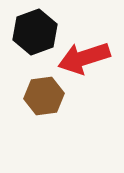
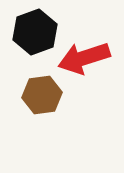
brown hexagon: moved 2 px left, 1 px up
